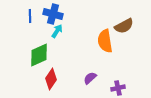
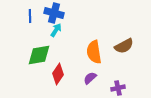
blue cross: moved 1 px right, 1 px up
brown semicircle: moved 20 px down
cyan arrow: moved 1 px left, 1 px up
orange semicircle: moved 11 px left, 11 px down
green diamond: rotated 15 degrees clockwise
red diamond: moved 7 px right, 5 px up
